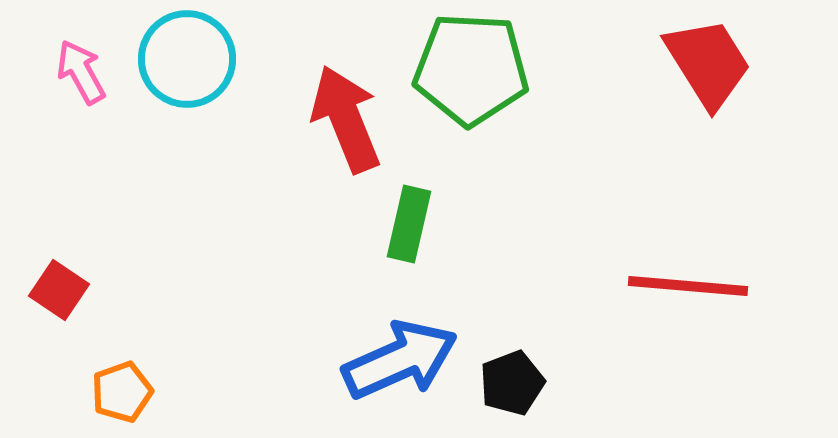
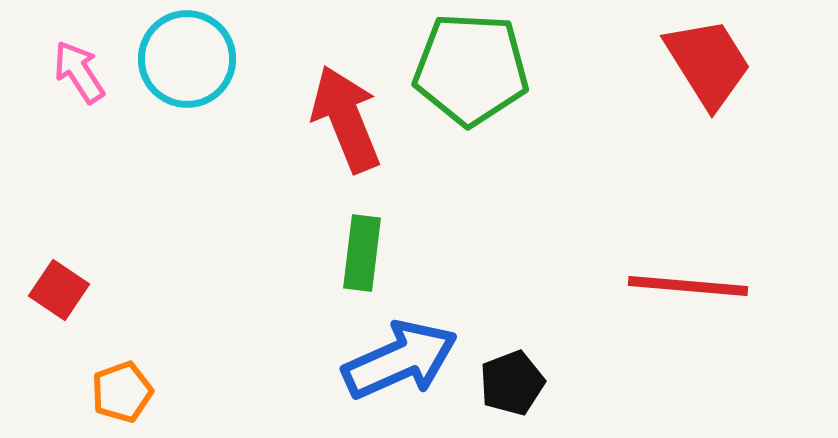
pink arrow: moved 2 px left; rotated 4 degrees counterclockwise
green rectangle: moved 47 px left, 29 px down; rotated 6 degrees counterclockwise
